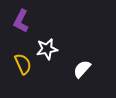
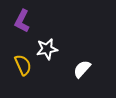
purple L-shape: moved 1 px right
yellow semicircle: moved 1 px down
